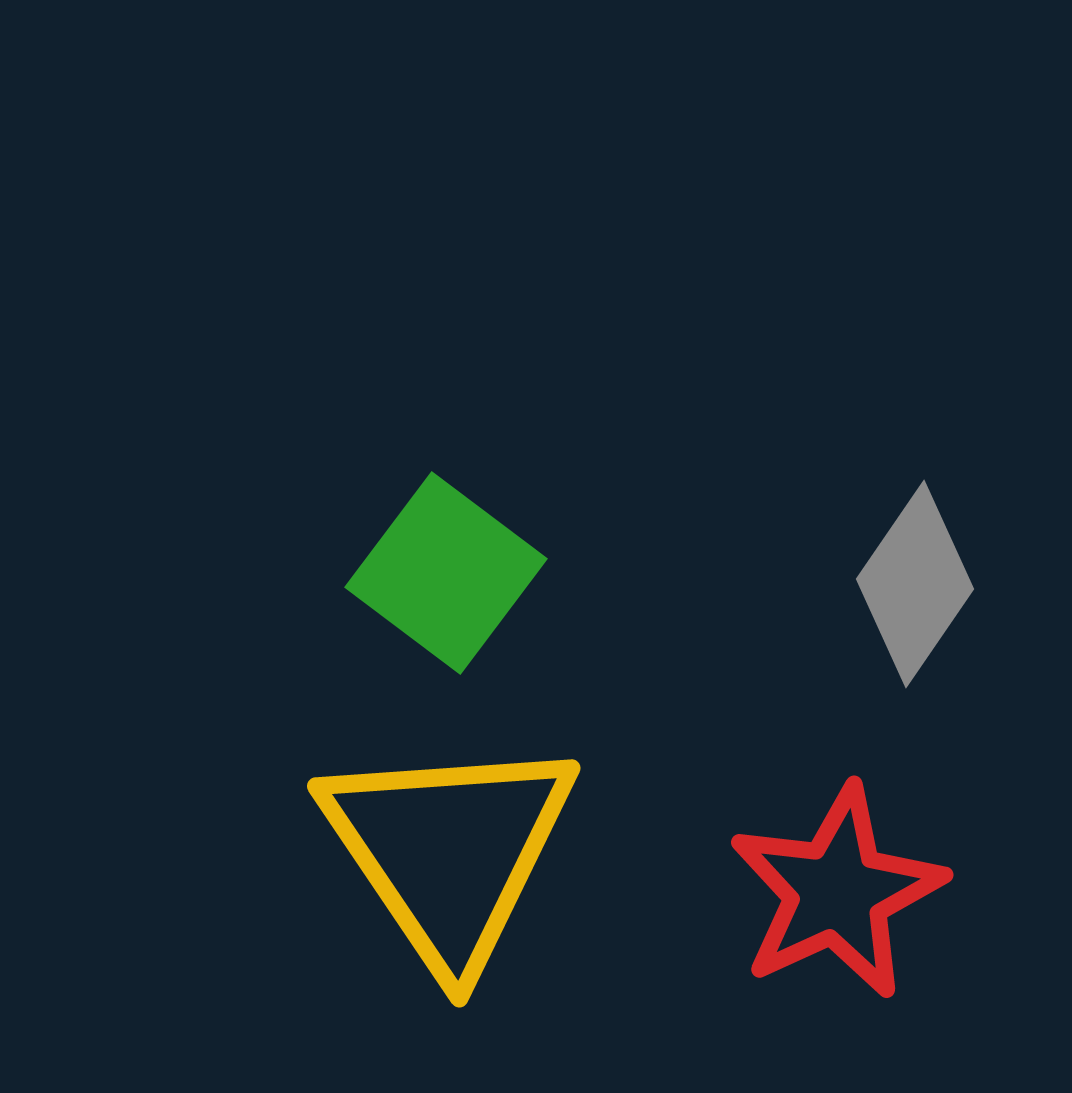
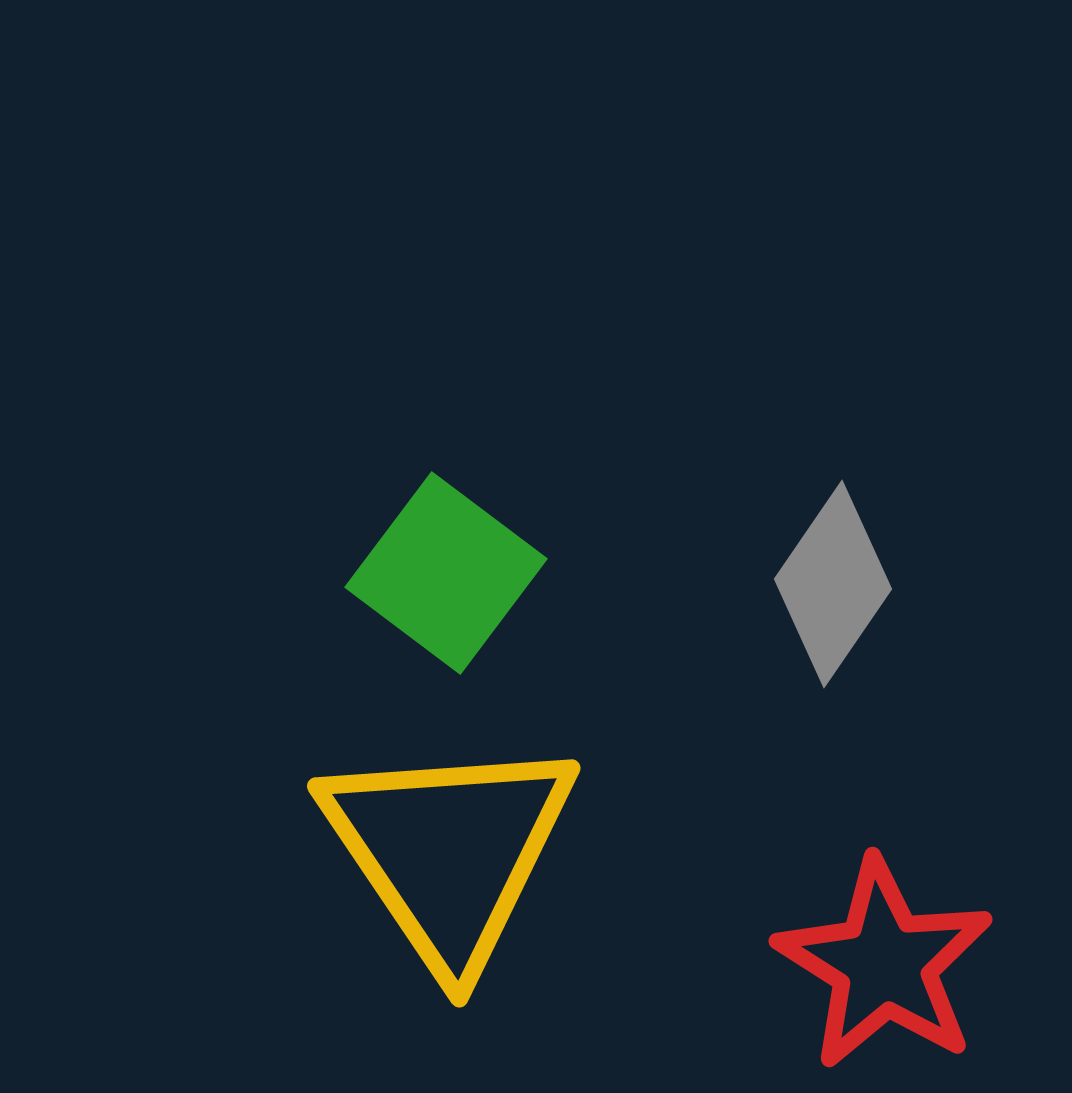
gray diamond: moved 82 px left
red star: moved 47 px right, 72 px down; rotated 15 degrees counterclockwise
